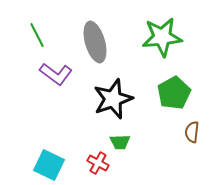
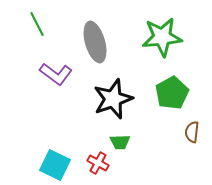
green line: moved 11 px up
green pentagon: moved 2 px left
cyan square: moved 6 px right
